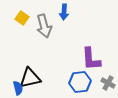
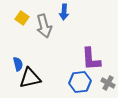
blue semicircle: moved 24 px up
